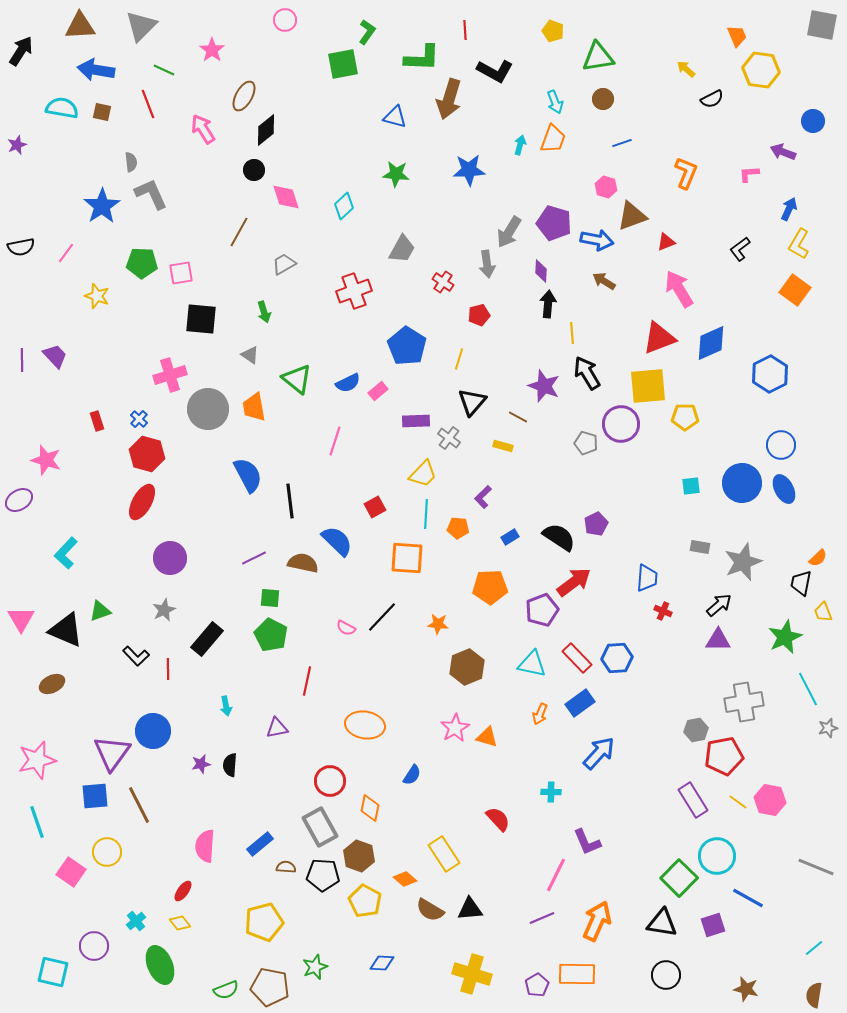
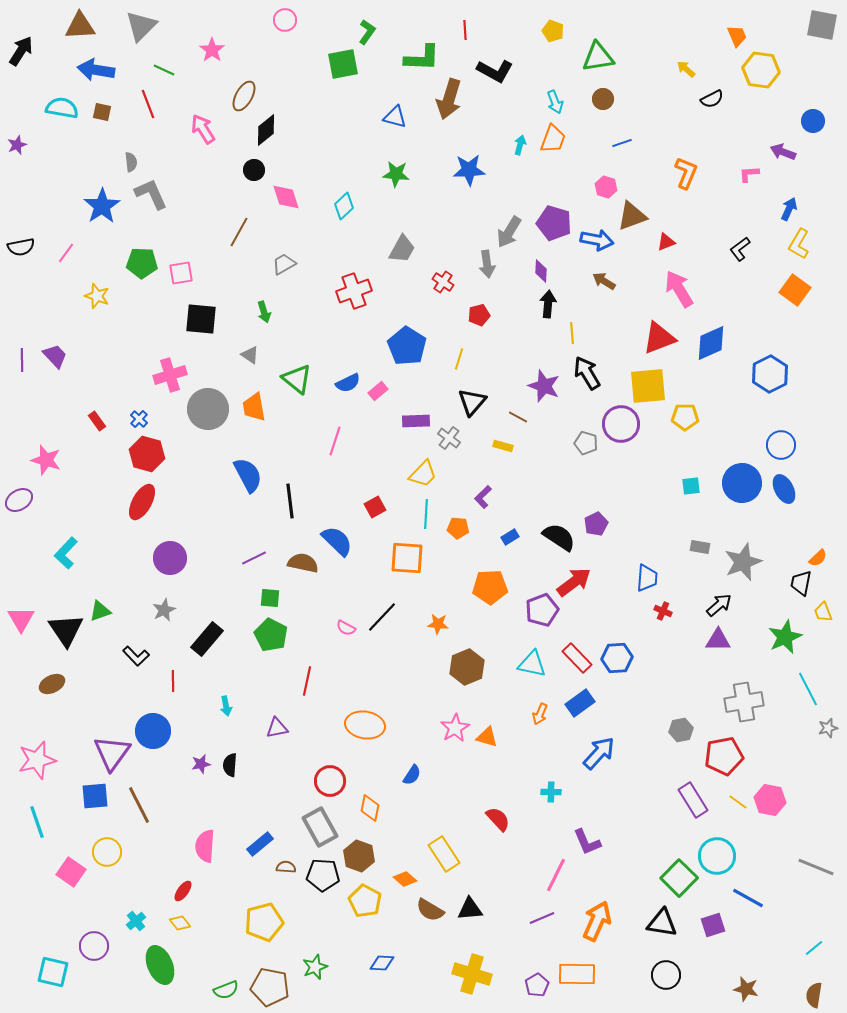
red rectangle at (97, 421): rotated 18 degrees counterclockwise
black triangle at (66, 630): rotated 33 degrees clockwise
red line at (168, 669): moved 5 px right, 12 px down
gray hexagon at (696, 730): moved 15 px left
